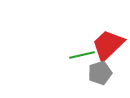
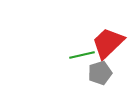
red trapezoid: moved 2 px up
